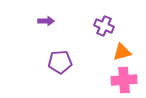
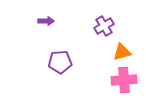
purple cross: rotated 36 degrees clockwise
